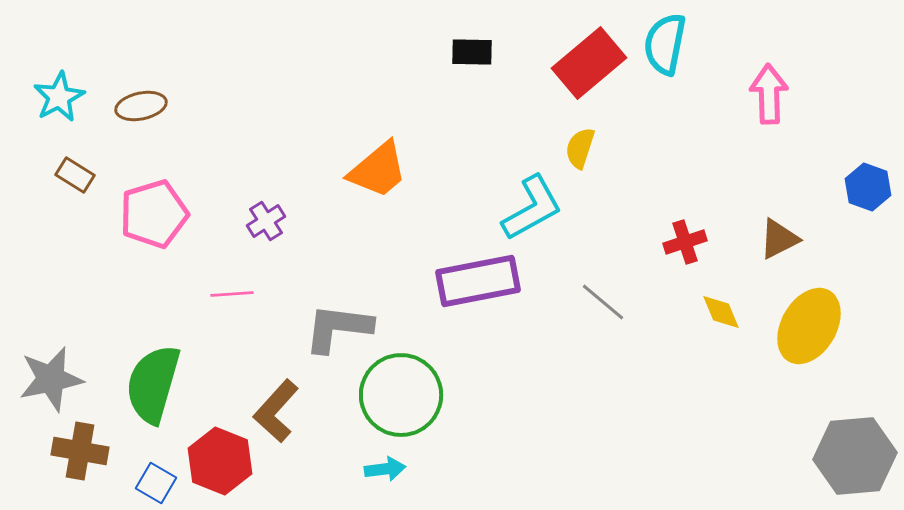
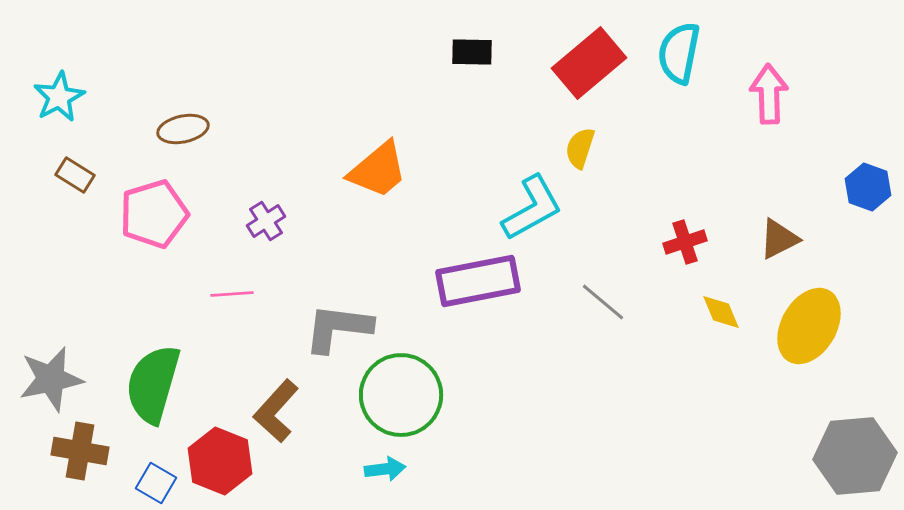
cyan semicircle: moved 14 px right, 9 px down
brown ellipse: moved 42 px right, 23 px down
